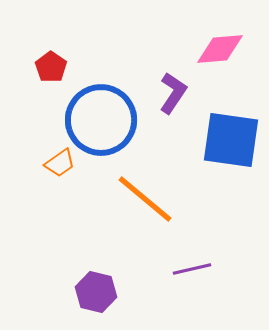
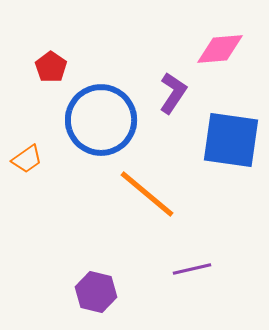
orange trapezoid: moved 33 px left, 4 px up
orange line: moved 2 px right, 5 px up
